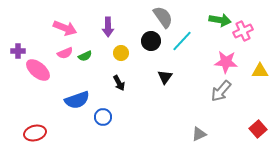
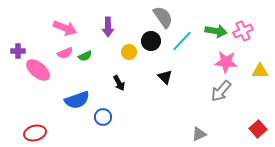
green arrow: moved 4 px left, 11 px down
yellow circle: moved 8 px right, 1 px up
black triangle: rotated 21 degrees counterclockwise
